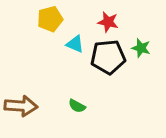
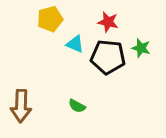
black pentagon: rotated 12 degrees clockwise
brown arrow: rotated 88 degrees clockwise
